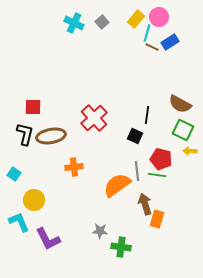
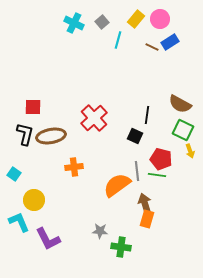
pink circle: moved 1 px right, 2 px down
cyan line: moved 29 px left, 7 px down
yellow arrow: rotated 112 degrees counterclockwise
orange rectangle: moved 10 px left
